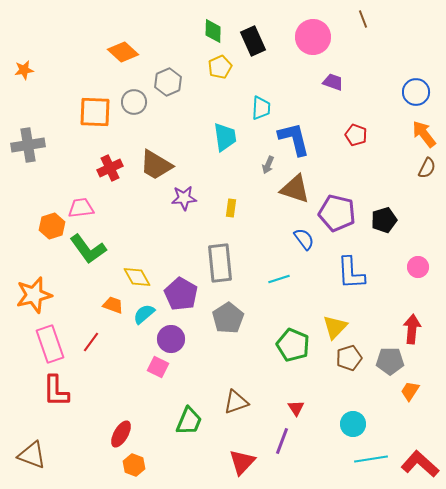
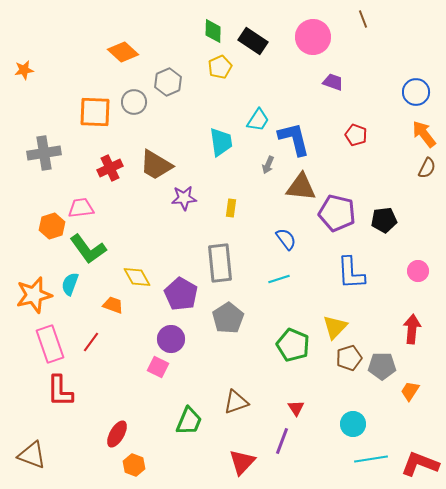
black rectangle at (253, 41): rotated 32 degrees counterclockwise
cyan trapezoid at (261, 108): moved 3 px left, 12 px down; rotated 30 degrees clockwise
cyan trapezoid at (225, 137): moved 4 px left, 5 px down
gray cross at (28, 145): moved 16 px right, 8 px down
brown triangle at (295, 189): moved 6 px right, 2 px up; rotated 12 degrees counterclockwise
black pentagon at (384, 220): rotated 10 degrees clockwise
blue semicircle at (304, 239): moved 18 px left
pink circle at (418, 267): moved 4 px down
cyan semicircle at (144, 314): moved 74 px left, 30 px up; rotated 30 degrees counterclockwise
gray pentagon at (390, 361): moved 8 px left, 5 px down
red L-shape at (56, 391): moved 4 px right
red ellipse at (121, 434): moved 4 px left
red L-shape at (420, 464): rotated 21 degrees counterclockwise
